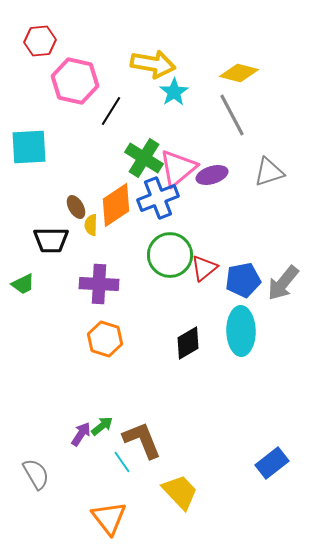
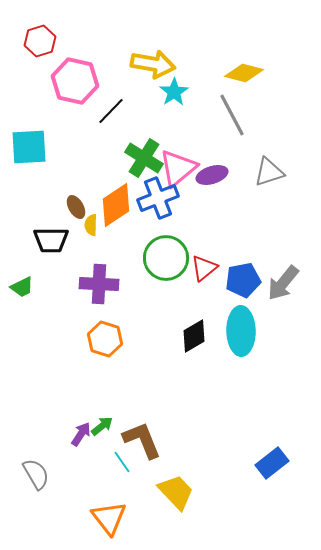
red hexagon: rotated 12 degrees counterclockwise
yellow diamond: moved 5 px right
black line: rotated 12 degrees clockwise
green circle: moved 4 px left, 3 px down
green trapezoid: moved 1 px left, 3 px down
black diamond: moved 6 px right, 7 px up
yellow trapezoid: moved 4 px left
